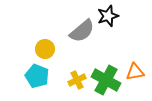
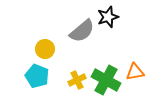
black star: moved 1 px down
